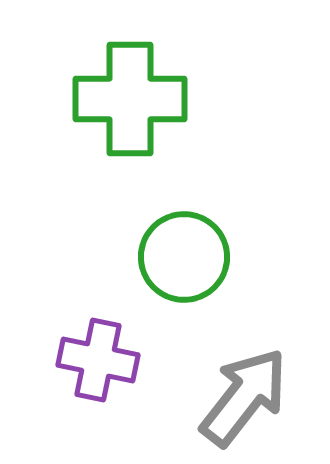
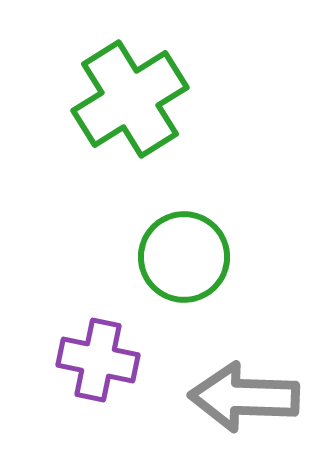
green cross: rotated 32 degrees counterclockwise
gray arrow: rotated 126 degrees counterclockwise
